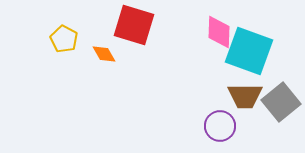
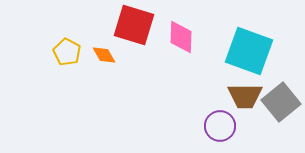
pink diamond: moved 38 px left, 5 px down
yellow pentagon: moved 3 px right, 13 px down
orange diamond: moved 1 px down
